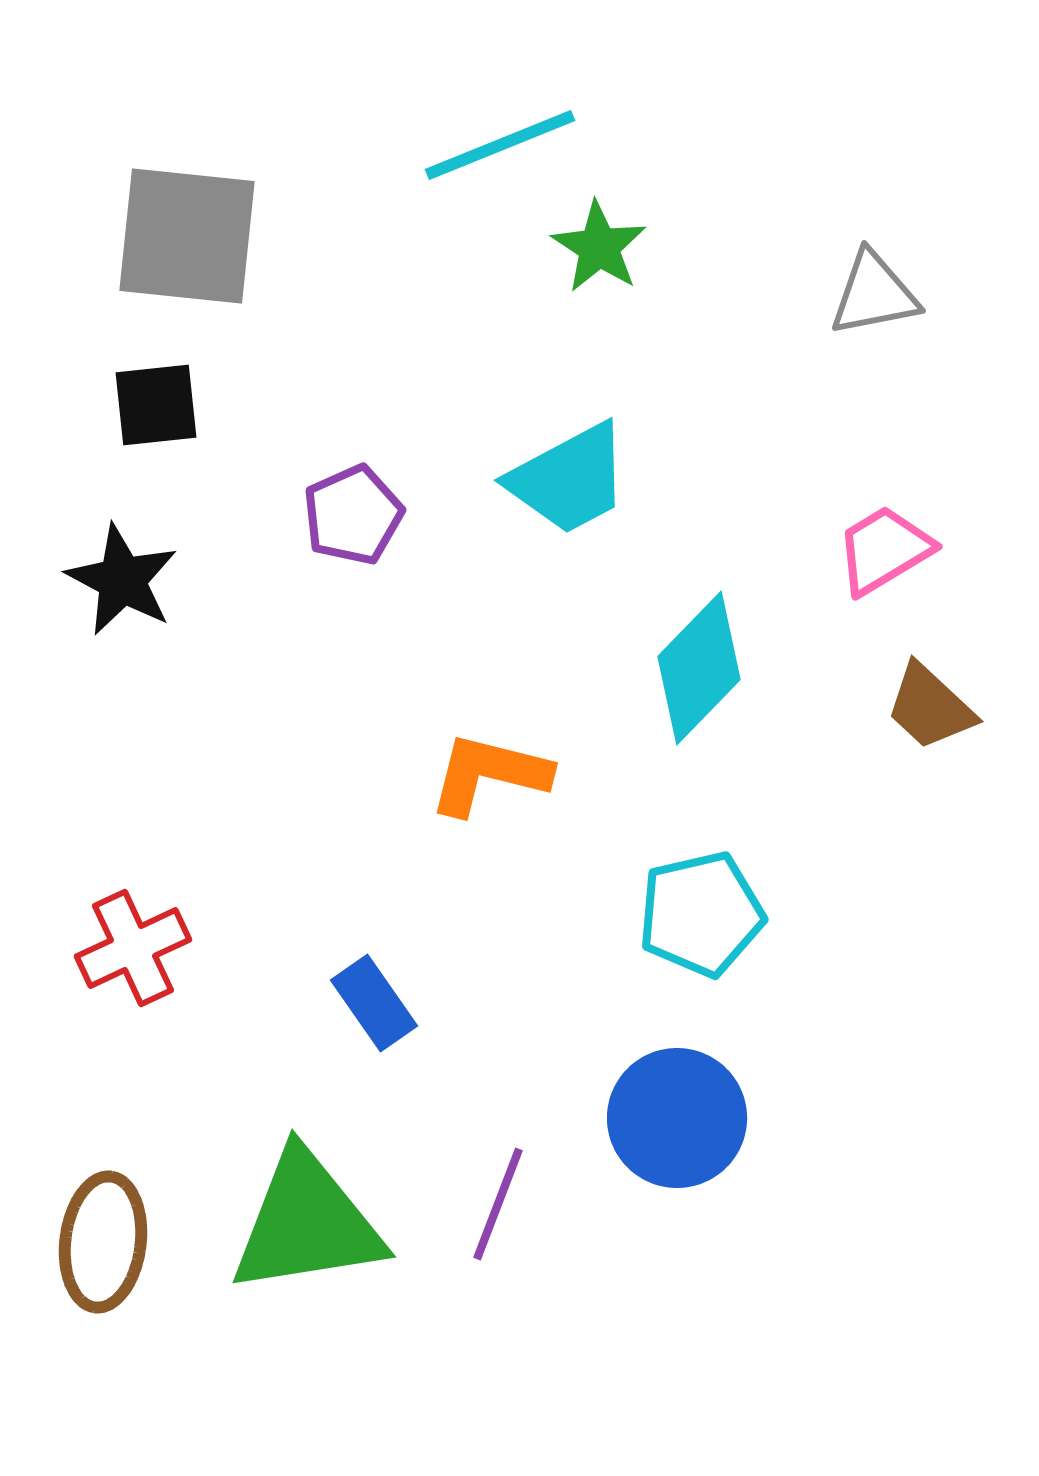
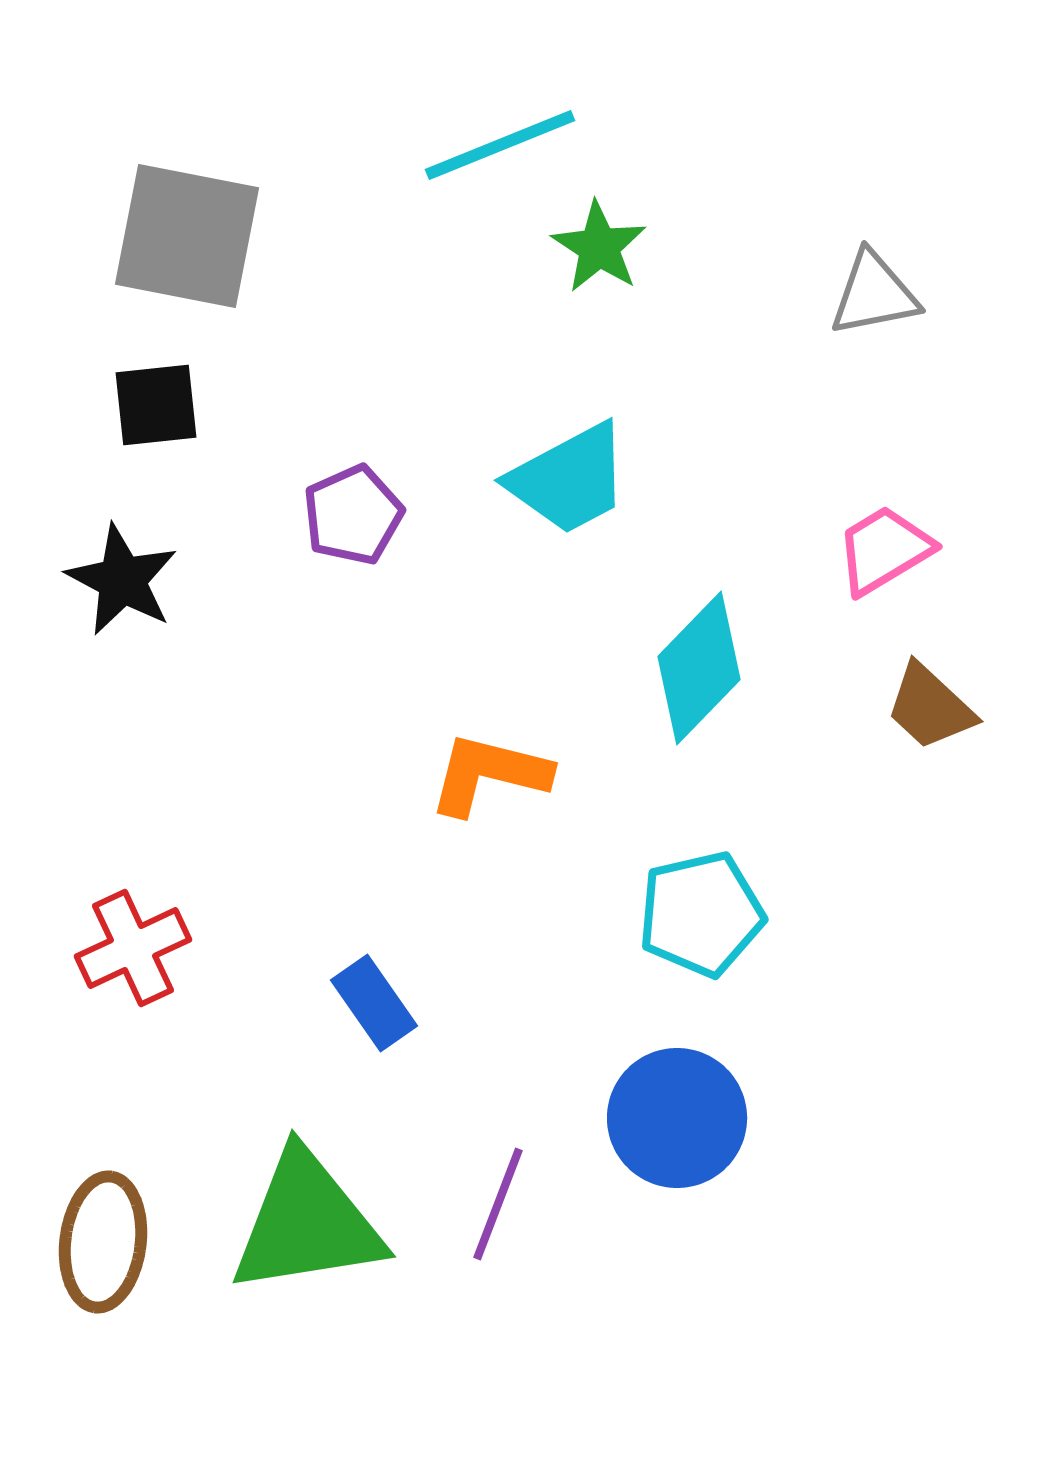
gray square: rotated 5 degrees clockwise
